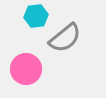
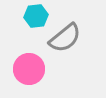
pink circle: moved 3 px right
